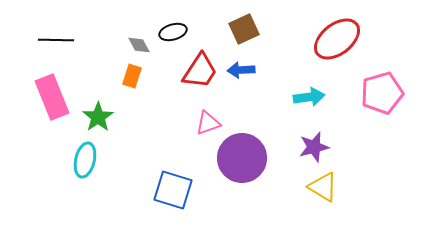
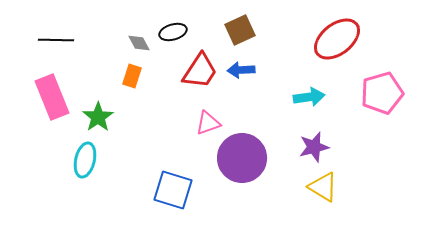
brown square: moved 4 px left, 1 px down
gray diamond: moved 2 px up
